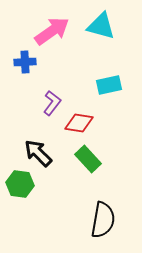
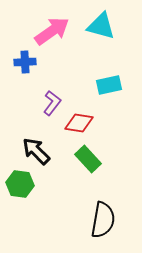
black arrow: moved 2 px left, 2 px up
